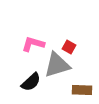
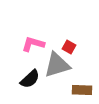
black semicircle: moved 1 px left, 3 px up
